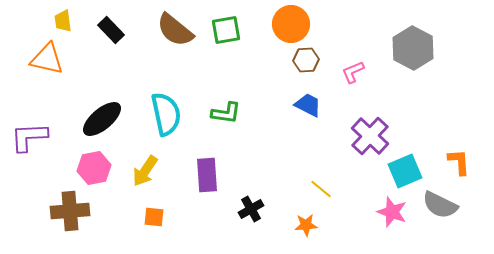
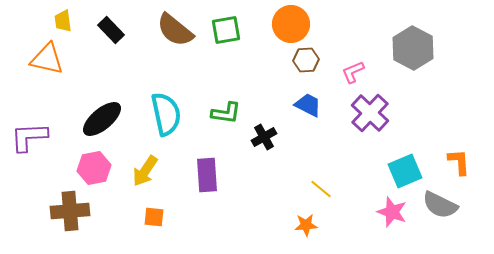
purple cross: moved 23 px up
black cross: moved 13 px right, 72 px up
